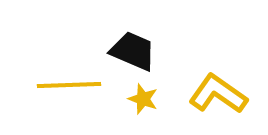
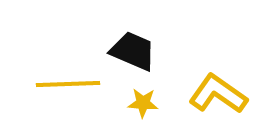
yellow line: moved 1 px left, 1 px up
yellow star: moved 4 px down; rotated 16 degrees counterclockwise
